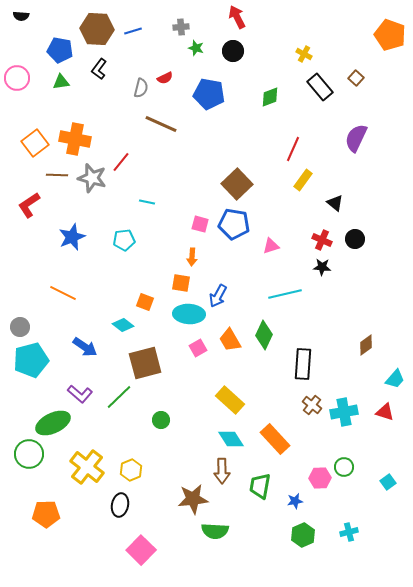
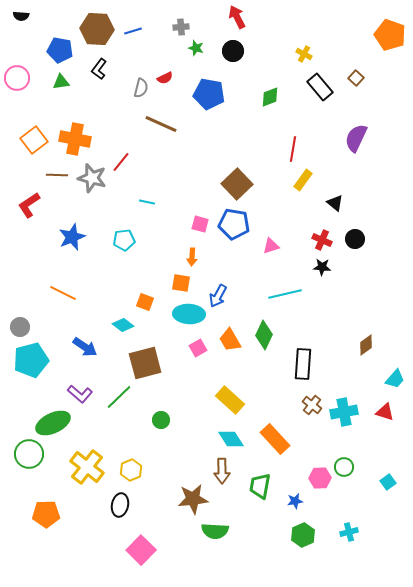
orange square at (35, 143): moved 1 px left, 3 px up
red line at (293, 149): rotated 15 degrees counterclockwise
